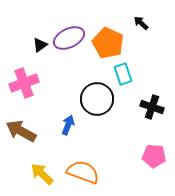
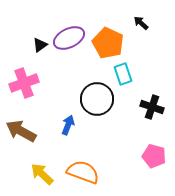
pink pentagon: rotated 10 degrees clockwise
